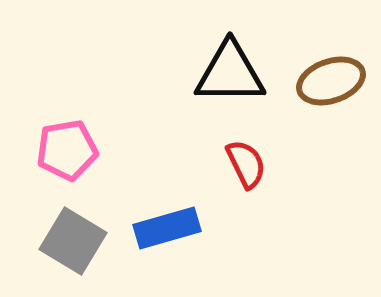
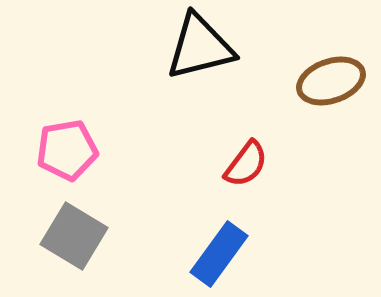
black triangle: moved 30 px left, 26 px up; rotated 14 degrees counterclockwise
red semicircle: rotated 63 degrees clockwise
blue rectangle: moved 52 px right, 26 px down; rotated 38 degrees counterclockwise
gray square: moved 1 px right, 5 px up
